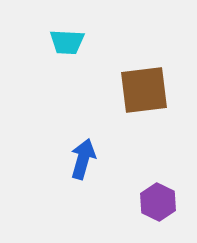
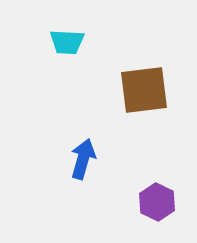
purple hexagon: moved 1 px left
